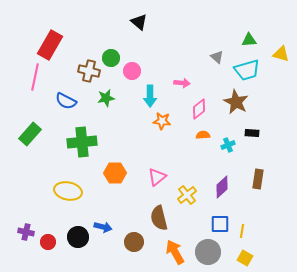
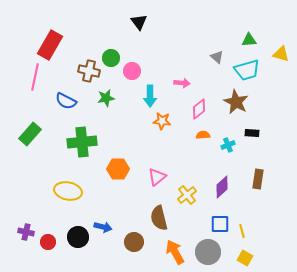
black triangle: rotated 12 degrees clockwise
orange hexagon: moved 3 px right, 4 px up
yellow line: rotated 24 degrees counterclockwise
